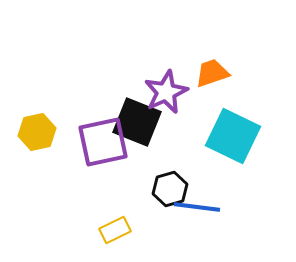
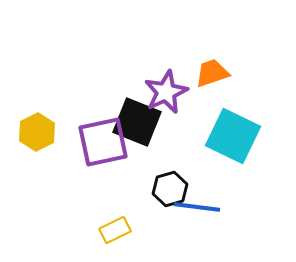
yellow hexagon: rotated 15 degrees counterclockwise
